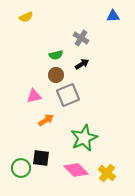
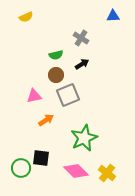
pink diamond: moved 1 px down
